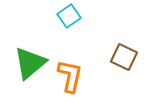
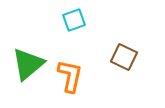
cyan square: moved 5 px right, 4 px down; rotated 15 degrees clockwise
green triangle: moved 2 px left, 1 px down
